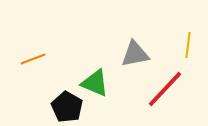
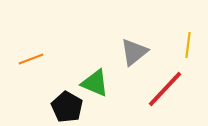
gray triangle: moved 1 px left, 2 px up; rotated 28 degrees counterclockwise
orange line: moved 2 px left
